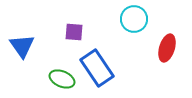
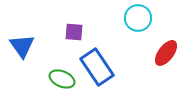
cyan circle: moved 4 px right, 1 px up
red ellipse: moved 1 px left, 5 px down; rotated 20 degrees clockwise
blue rectangle: moved 1 px up
